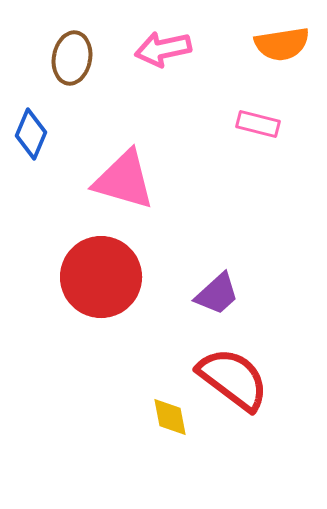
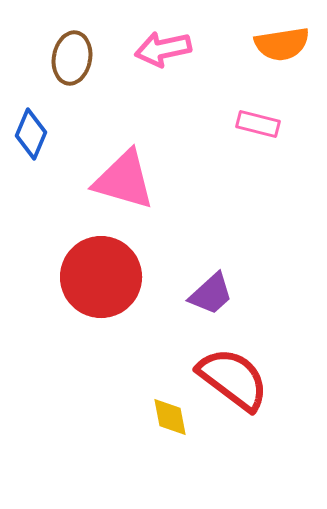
purple trapezoid: moved 6 px left
